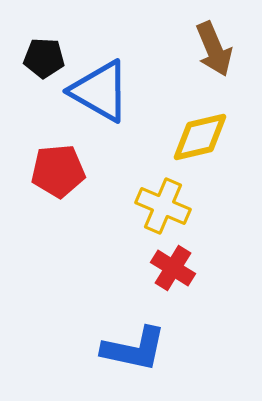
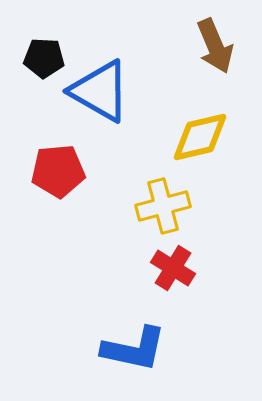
brown arrow: moved 1 px right, 3 px up
yellow cross: rotated 38 degrees counterclockwise
